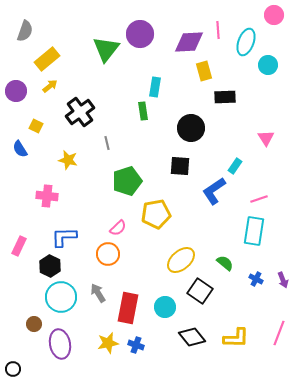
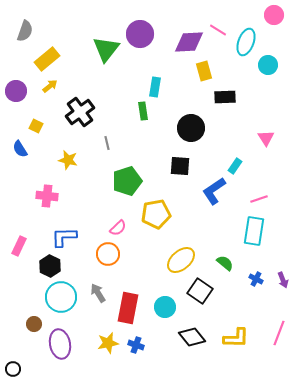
pink line at (218, 30): rotated 54 degrees counterclockwise
